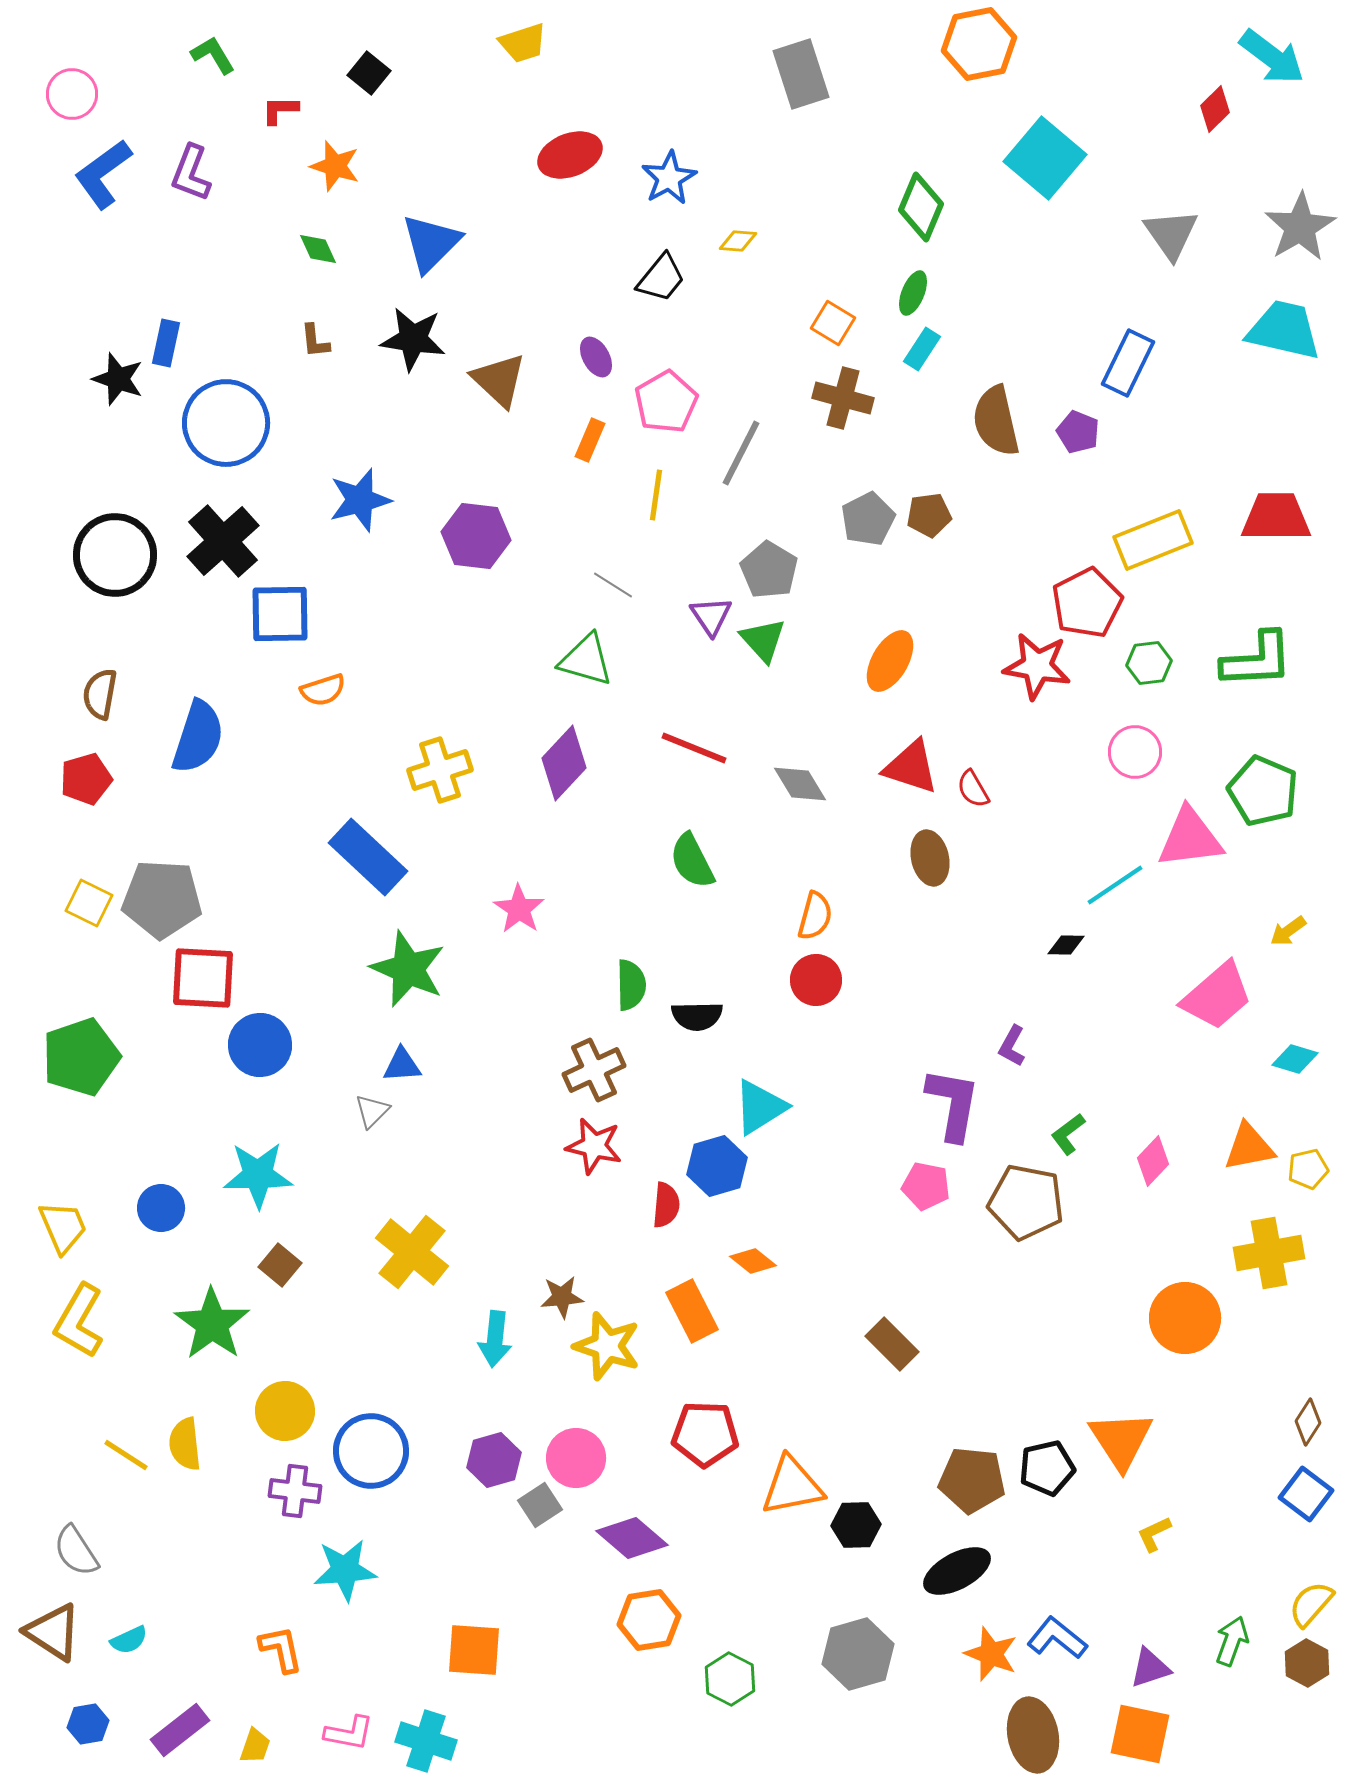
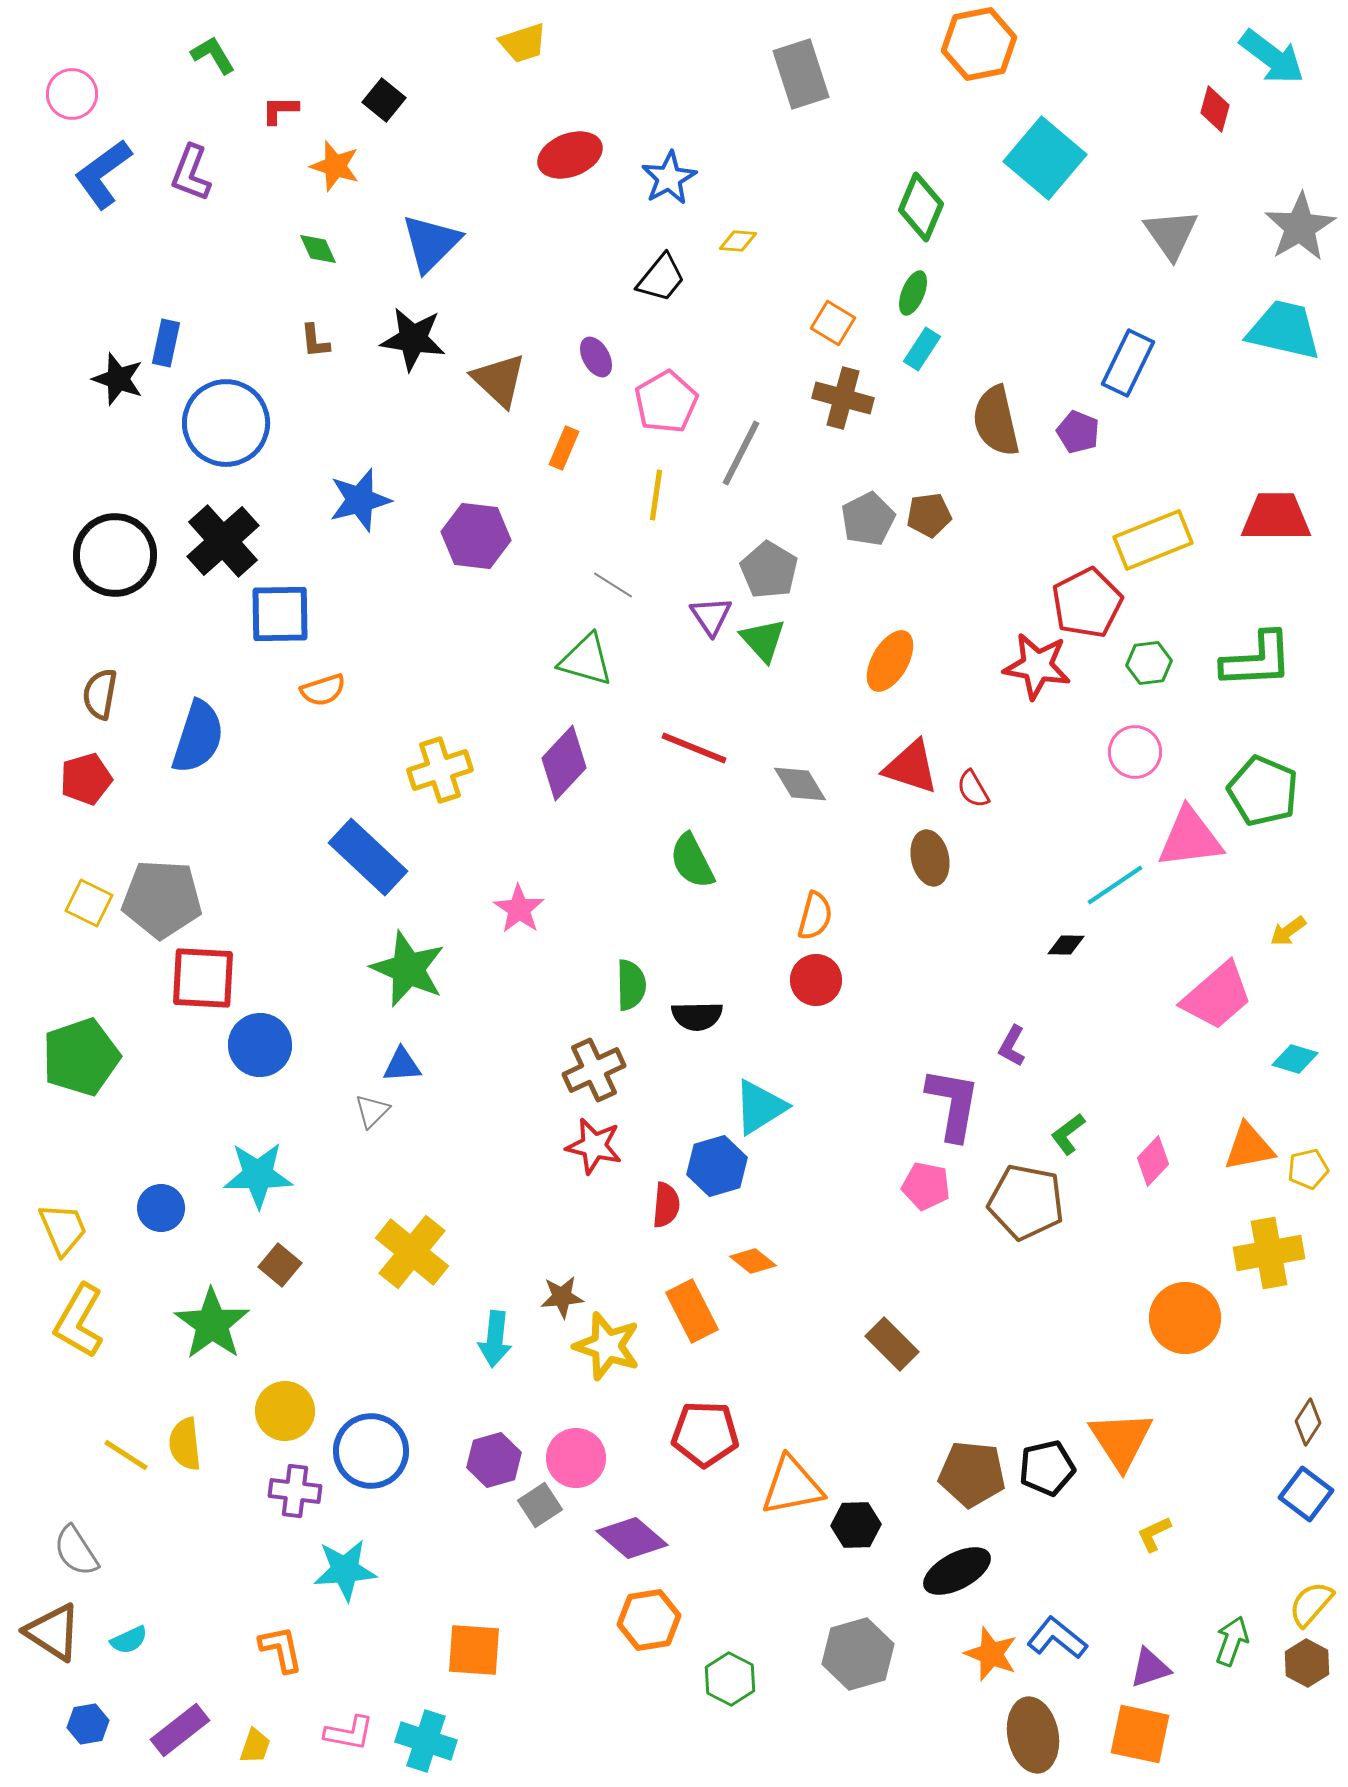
black square at (369, 73): moved 15 px right, 27 px down
red diamond at (1215, 109): rotated 30 degrees counterclockwise
orange rectangle at (590, 440): moved 26 px left, 8 px down
yellow trapezoid at (63, 1227): moved 2 px down
brown pentagon at (972, 1480): moved 6 px up
